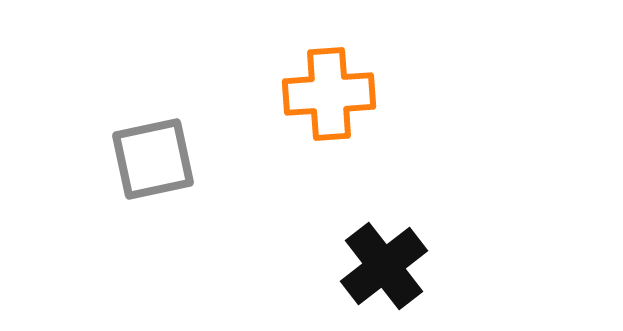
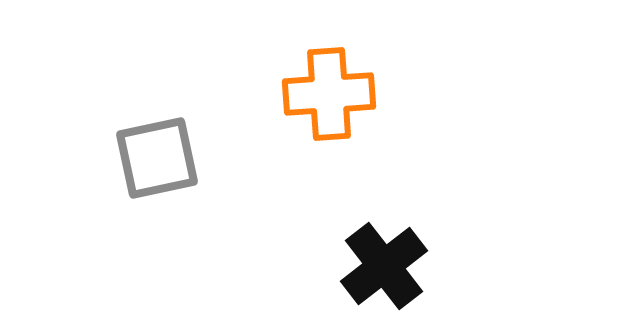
gray square: moved 4 px right, 1 px up
